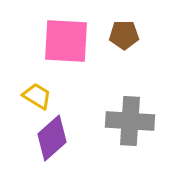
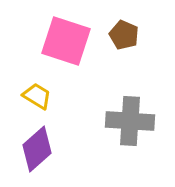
brown pentagon: rotated 24 degrees clockwise
pink square: rotated 15 degrees clockwise
purple diamond: moved 15 px left, 11 px down
